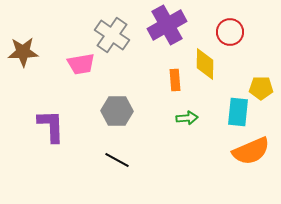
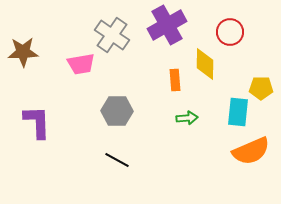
purple L-shape: moved 14 px left, 4 px up
